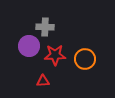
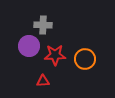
gray cross: moved 2 px left, 2 px up
